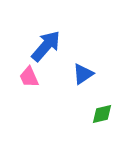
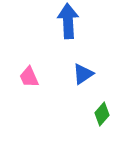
blue arrow: moved 22 px right, 25 px up; rotated 44 degrees counterclockwise
green diamond: rotated 35 degrees counterclockwise
